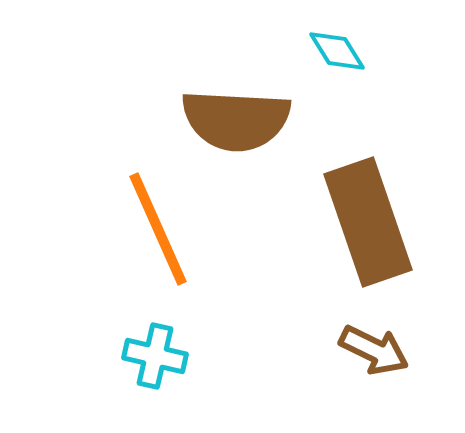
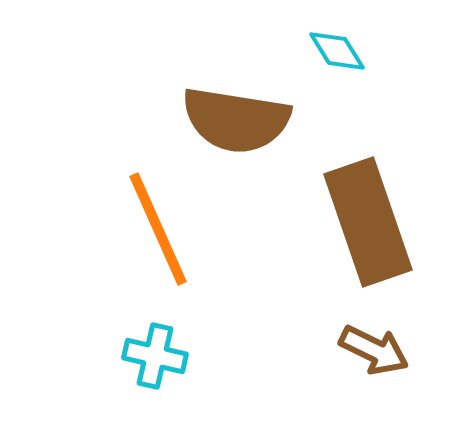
brown semicircle: rotated 6 degrees clockwise
